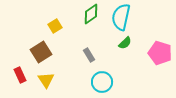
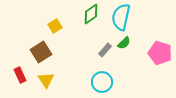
green semicircle: moved 1 px left
gray rectangle: moved 16 px right, 5 px up; rotated 72 degrees clockwise
